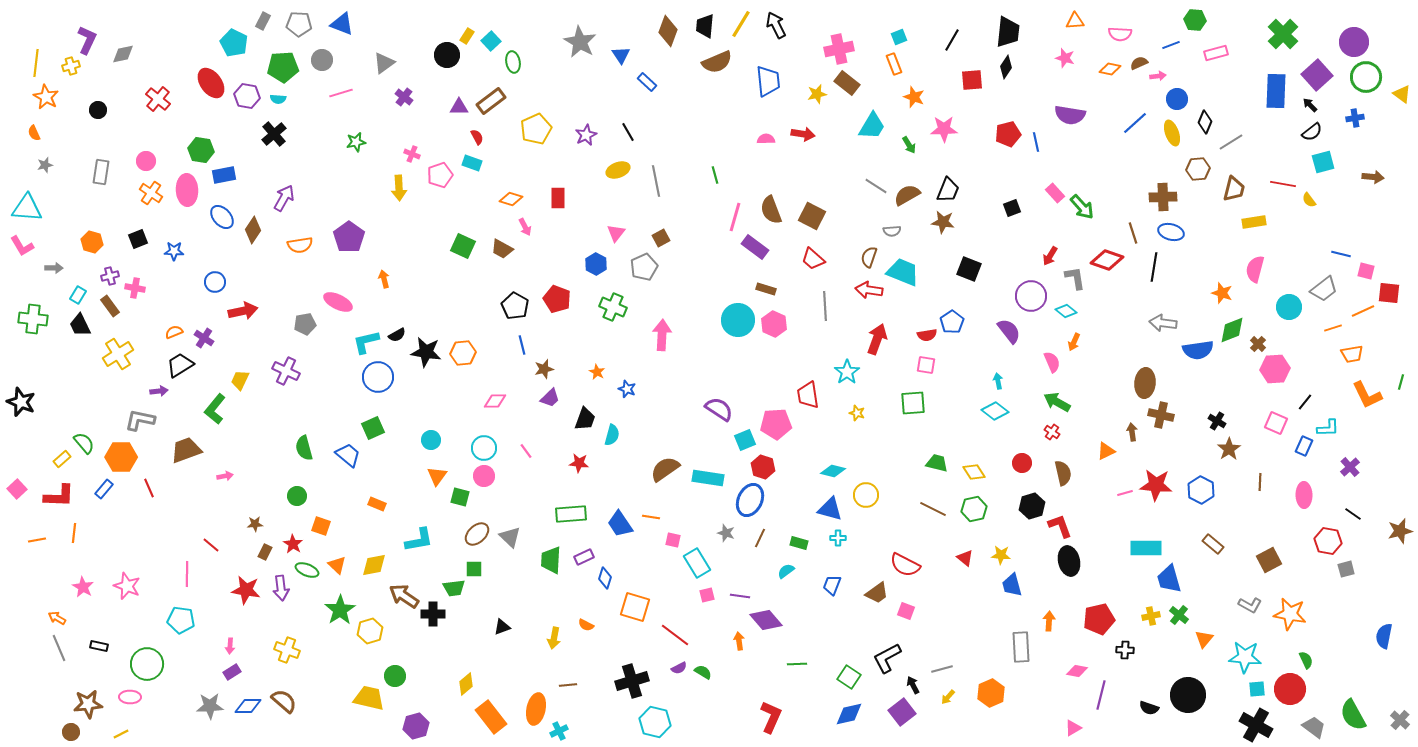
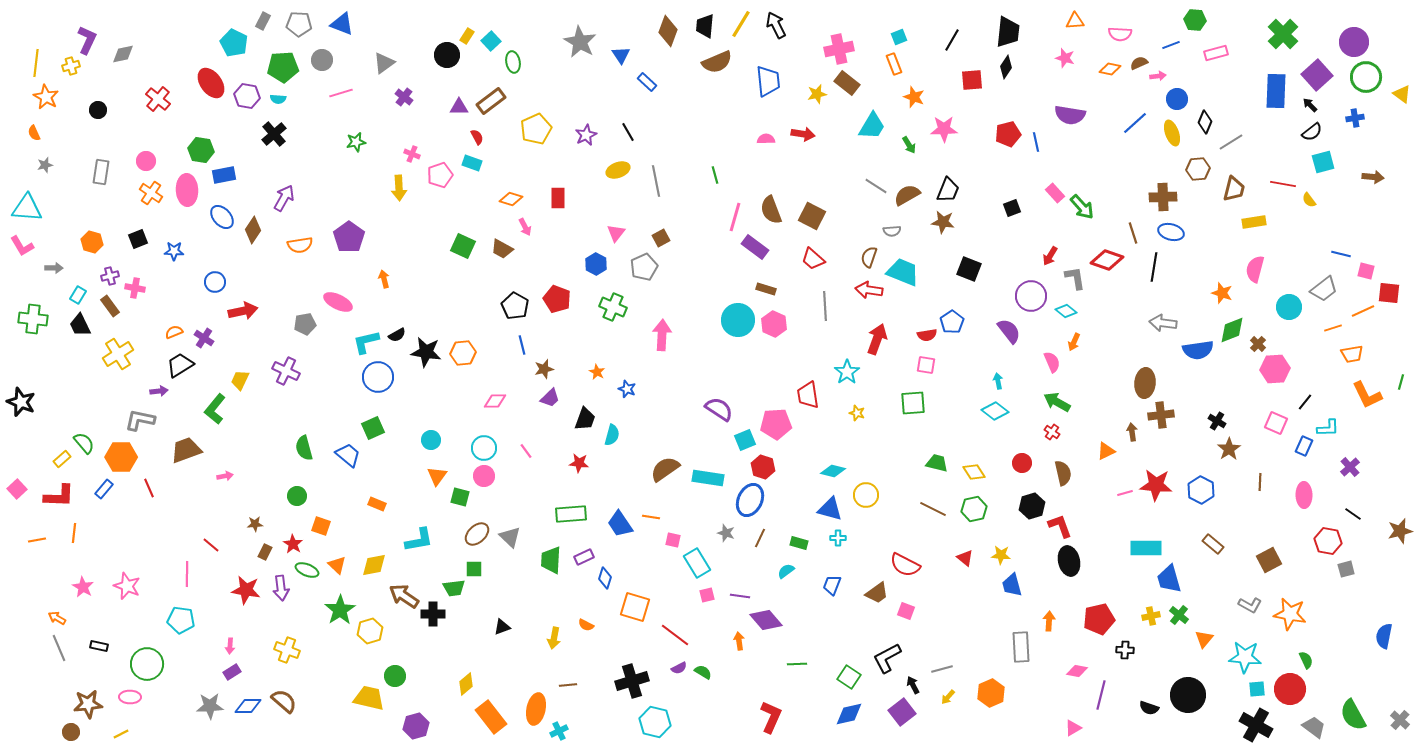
brown cross at (1161, 415): rotated 20 degrees counterclockwise
